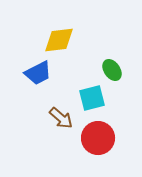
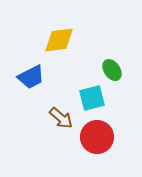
blue trapezoid: moved 7 px left, 4 px down
red circle: moved 1 px left, 1 px up
